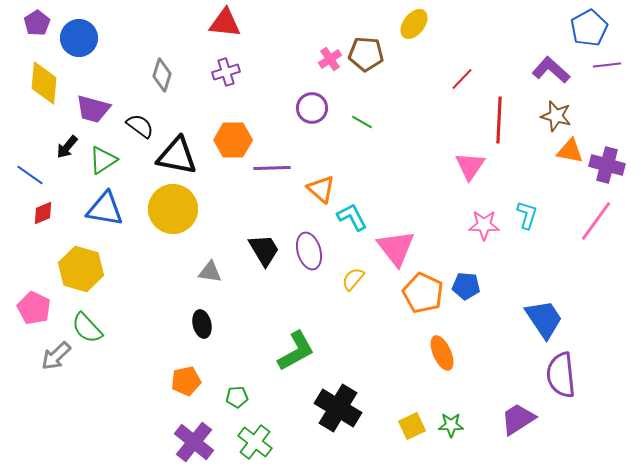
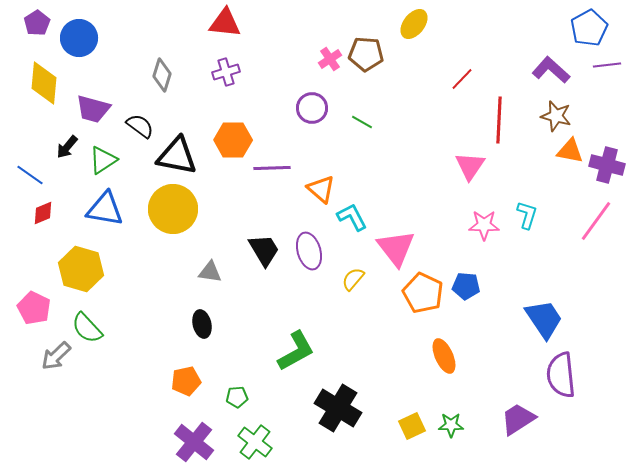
orange ellipse at (442, 353): moved 2 px right, 3 px down
